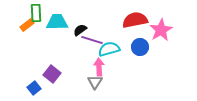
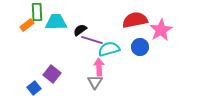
green rectangle: moved 1 px right, 1 px up
cyan trapezoid: moved 1 px left
